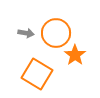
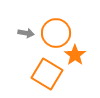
orange square: moved 10 px right
